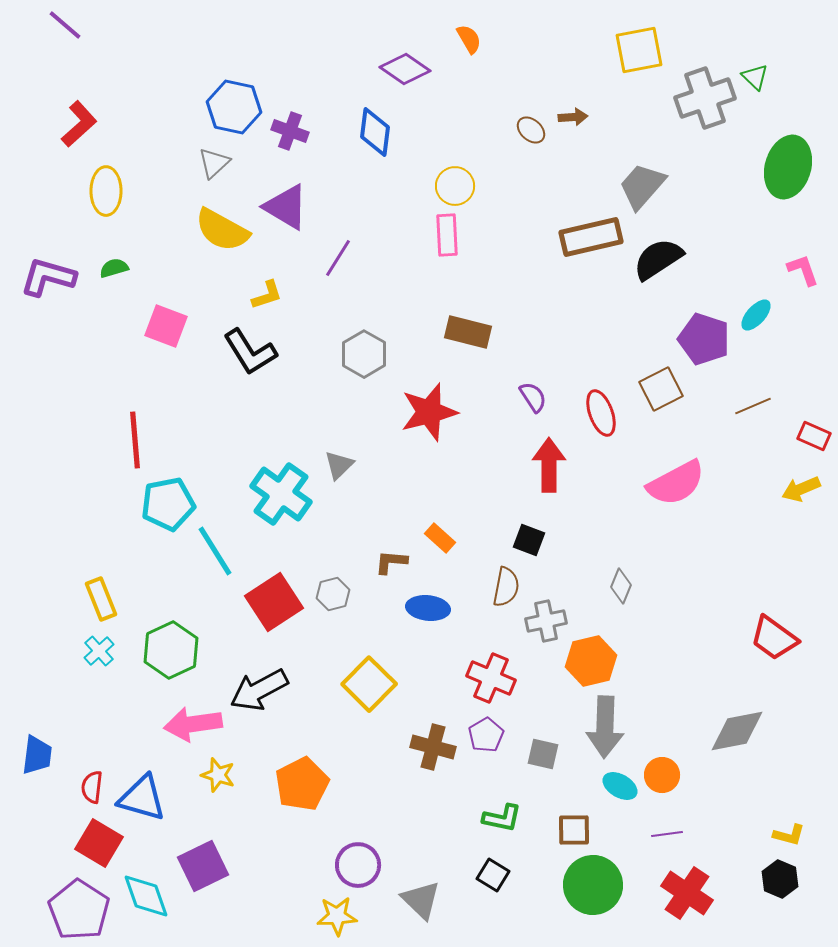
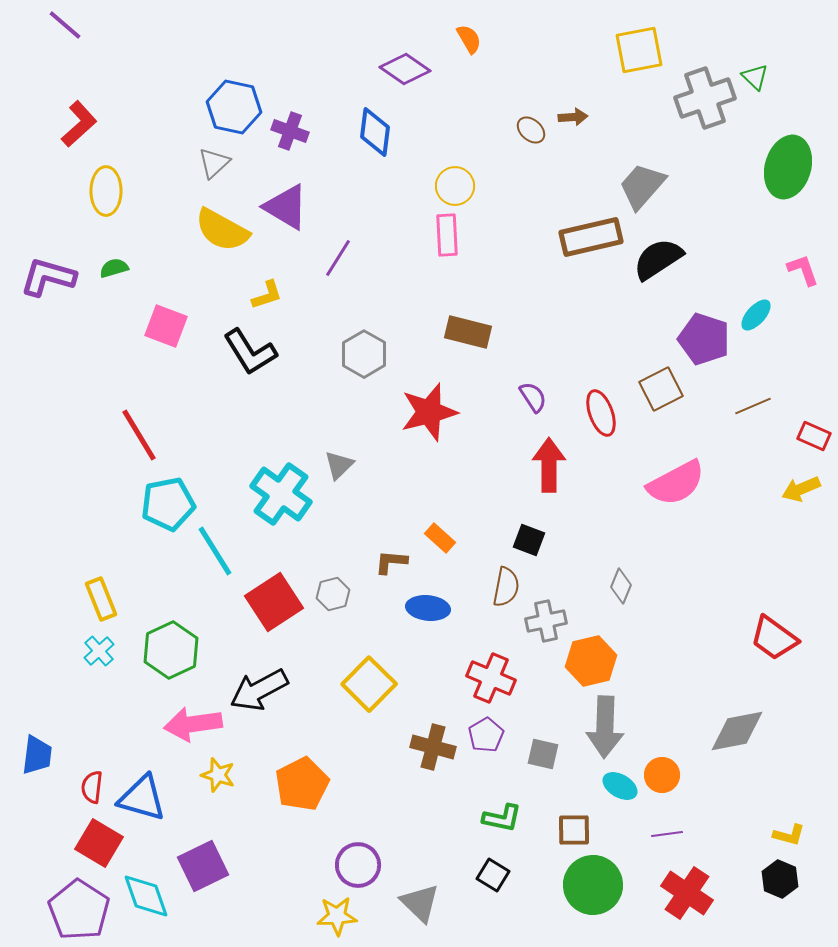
red line at (135, 440): moved 4 px right, 5 px up; rotated 26 degrees counterclockwise
gray triangle at (421, 900): moved 1 px left, 3 px down
